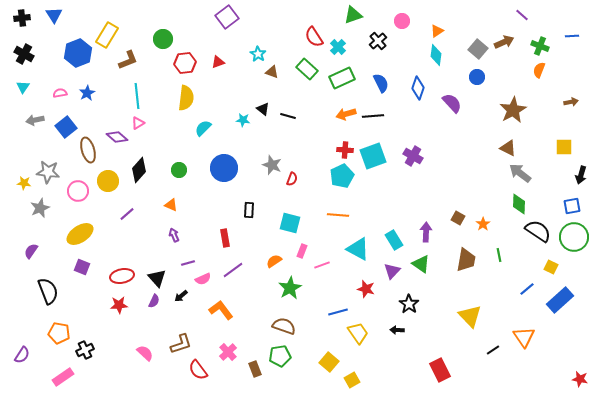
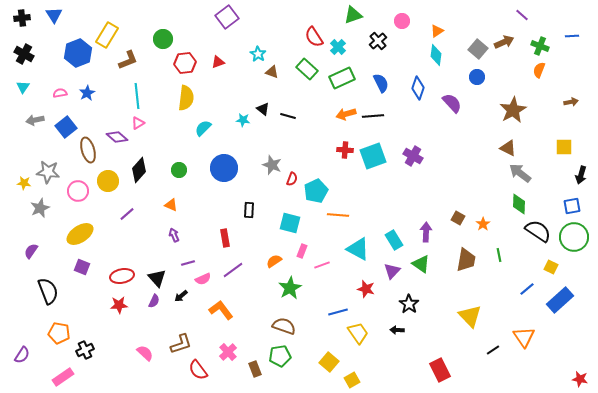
cyan pentagon at (342, 176): moved 26 px left, 15 px down
